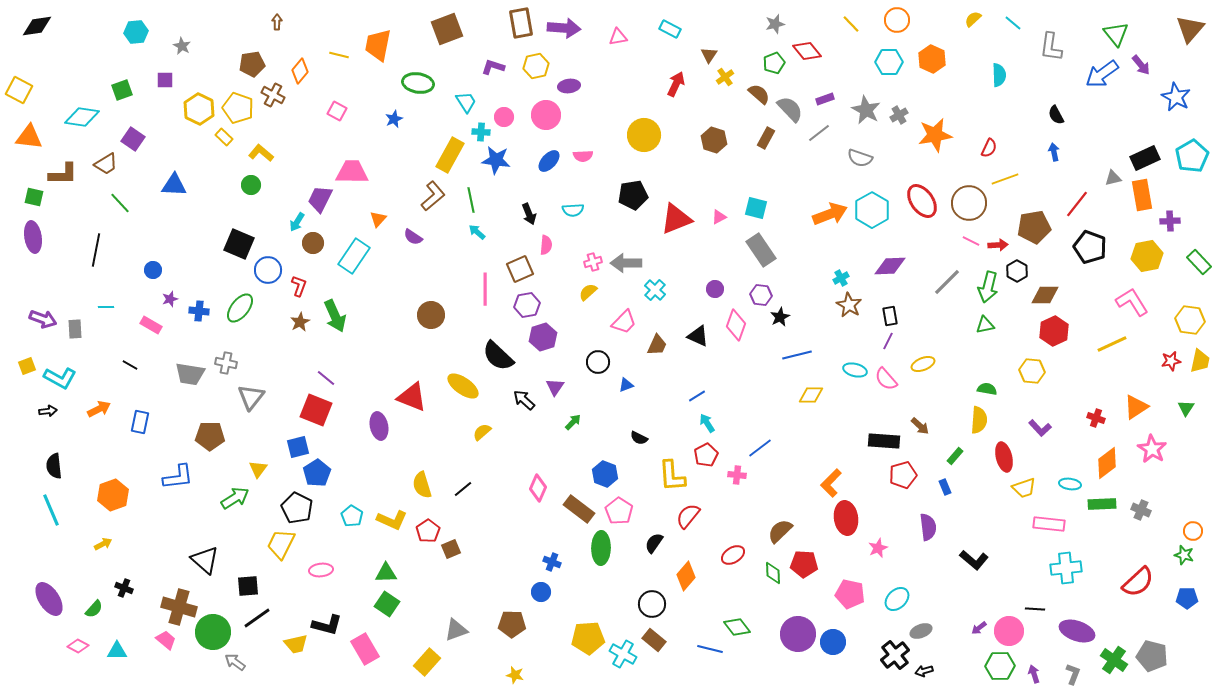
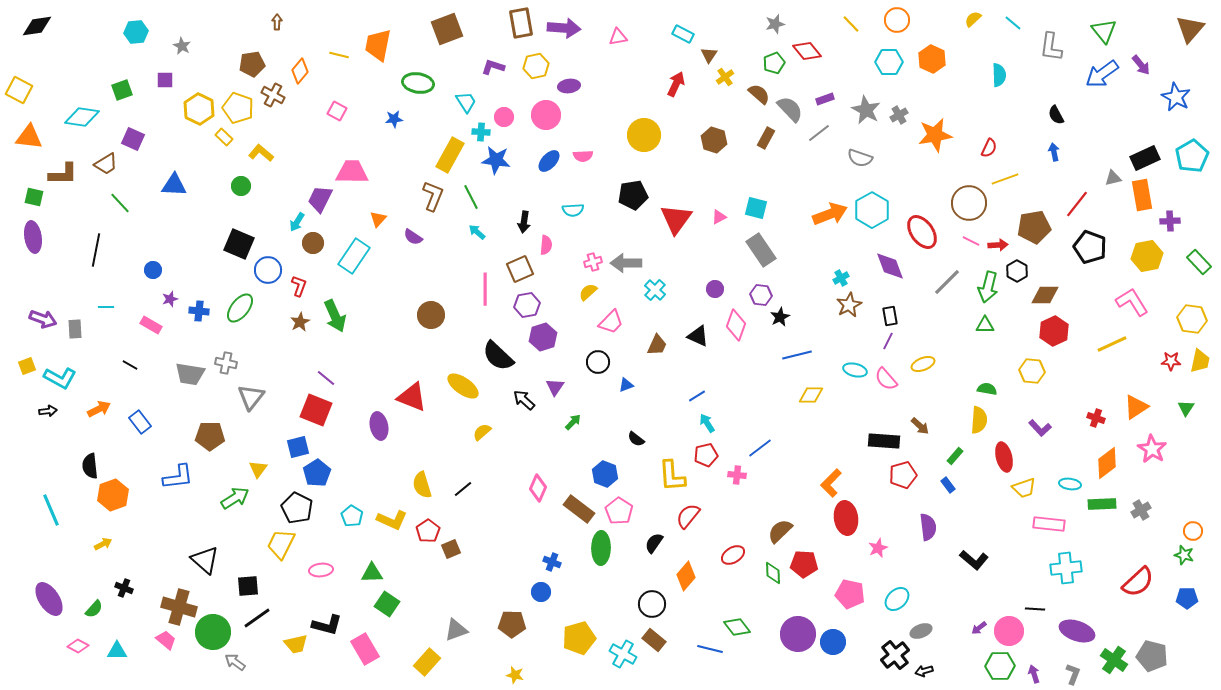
cyan rectangle at (670, 29): moved 13 px right, 5 px down
green triangle at (1116, 34): moved 12 px left, 3 px up
blue star at (394, 119): rotated 18 degrees clockwise
purple square at (133, 139): rotated 10 degrees counterclockwise
green circle at (251, 185): moved 10 px left, 1 px down
brown L-shape at (433, 196): rotated 28 degrees counterclockwise
green line at (471, 200): moved 3 px up; rotated 15 degrees counterclockwise
red ellipse at (922, 201): moved 31 px down
black arrow at (529, 214): moved 5 px left, 8 px down; rotated 30 degrees clockwise
red triangle at (676, 219): rotated 32 degrees counterclockwise
purple diamond at (890, 266): rotated 72 degrees clockwise
brown star at (849, 305): rotated 15 degrees clockwise
yellow hexagon at (1190, 320): moved 2 px right, 1 px up
pink trapezoid at (624, 322): moved 13 px left
green triangle at (985, 325): rotated 12 degrees clockwise
red star at (1171, 361): rotated 12 degrees clockwise
blue rectangle at (140, 422): rotated 50 degrees counterclockwise
black semicircle at (639, 438): moved 3 px left, 1 px down; rotated 12 degrees clockwise
red pentagon at (706, 455): rotated 15 degrees clockwise
black semicircle at (54, 466): moved 36 px right
blue rectangle at (945, 487): moved 3 px right, 2 px up; rotated 14 degrees counterclockwise
gray cross at (1141, 510): rotated 36 degrees clockwise
green triangle at (386, 573): moved 14 px left
yellow pentagon at (588, 638): moved 9 px left; rotated 12 degrees counterclockwise
